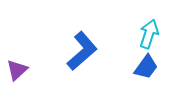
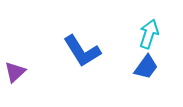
blue L-shape: rotated 99 degrees clockwise
purple triangle: moved 2 px left, 2 px down
